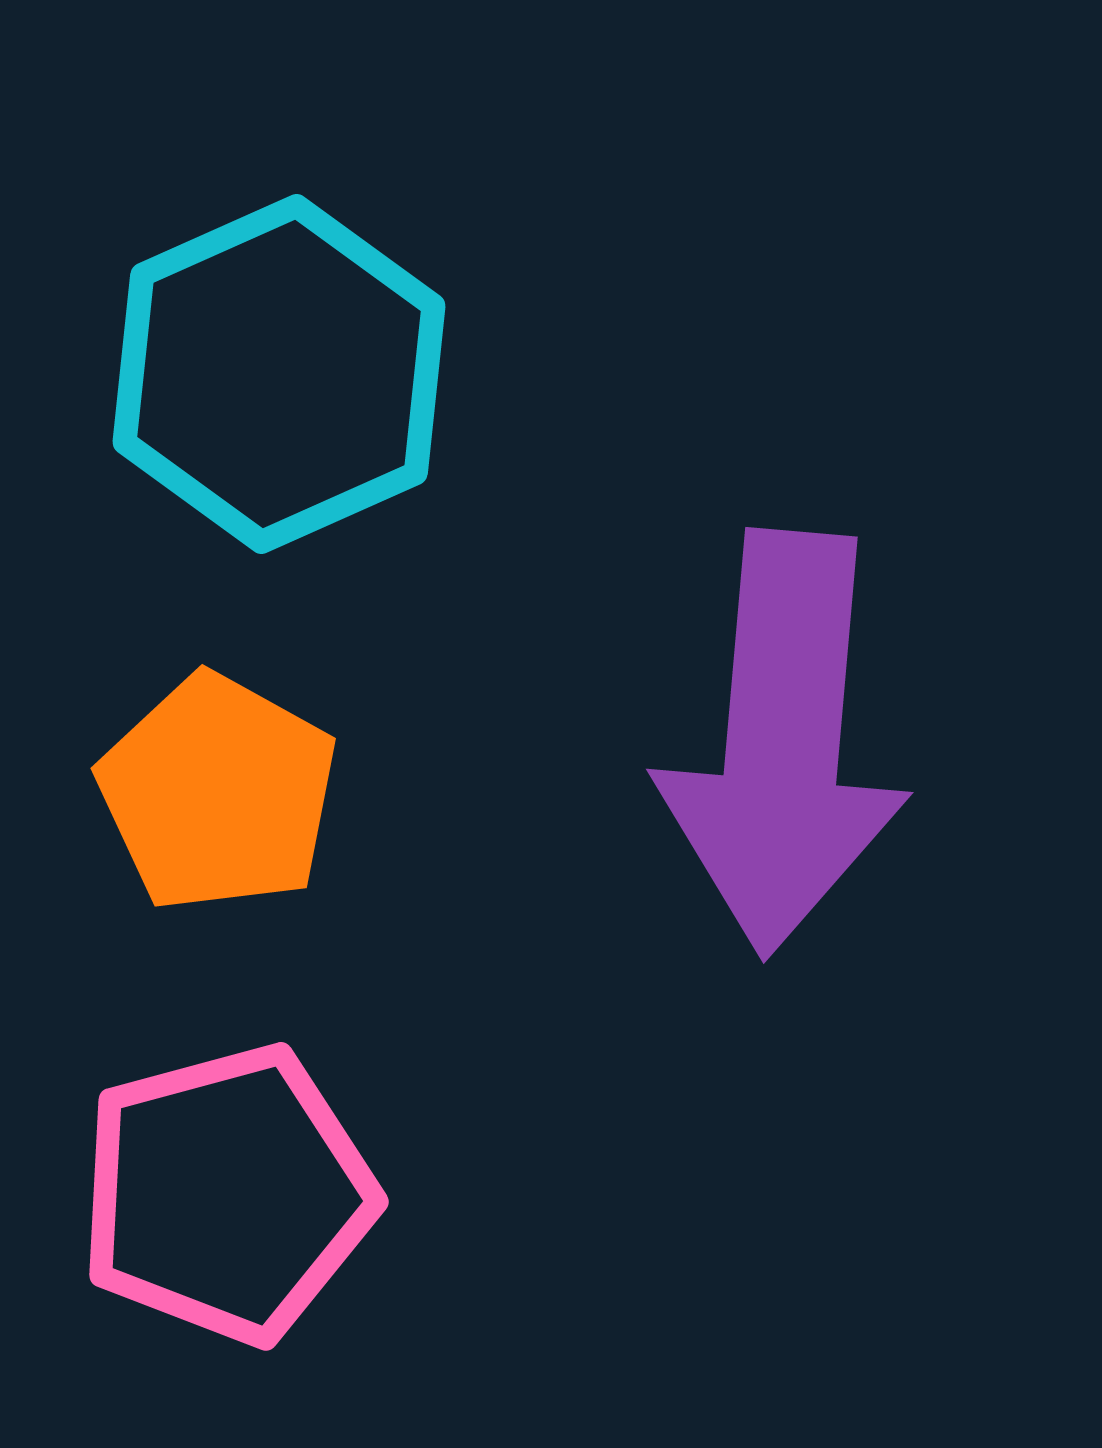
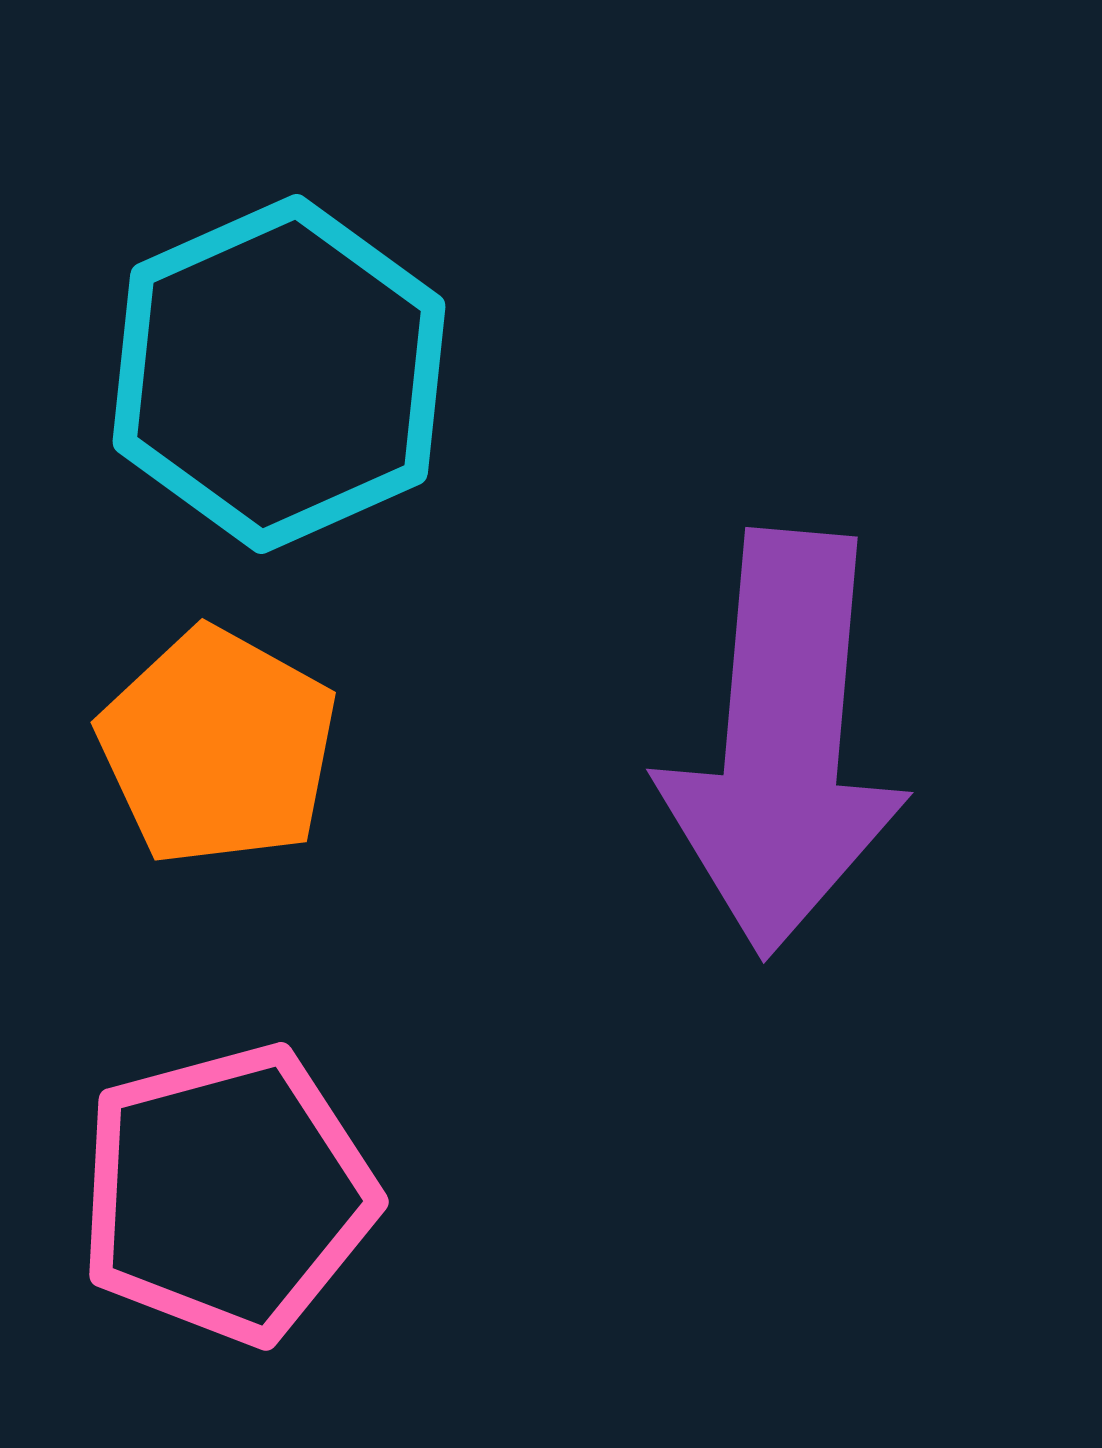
orange pentagon: moved 46 px up
